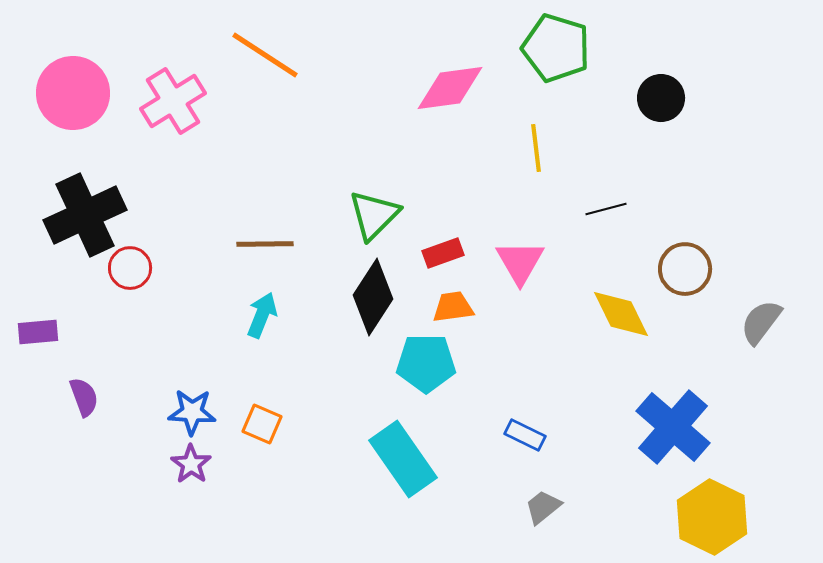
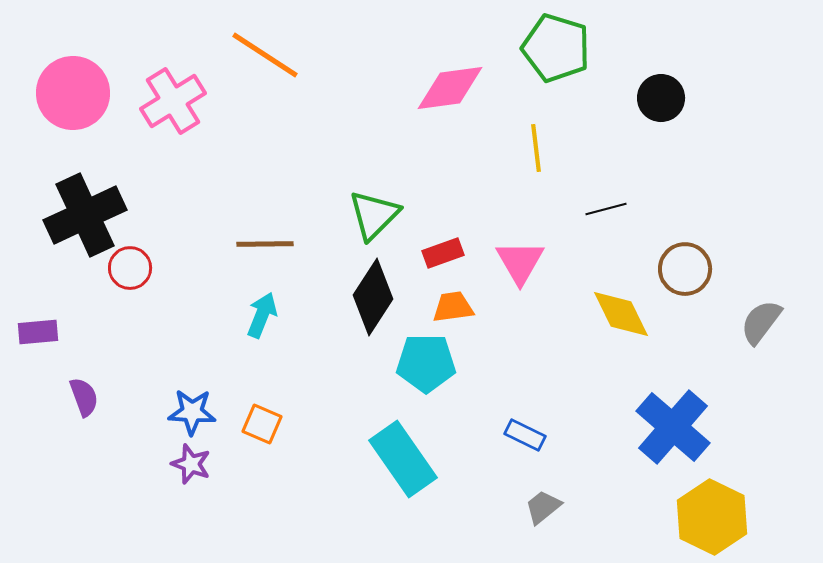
purple star: rotated 15 degrees counterclockwise
